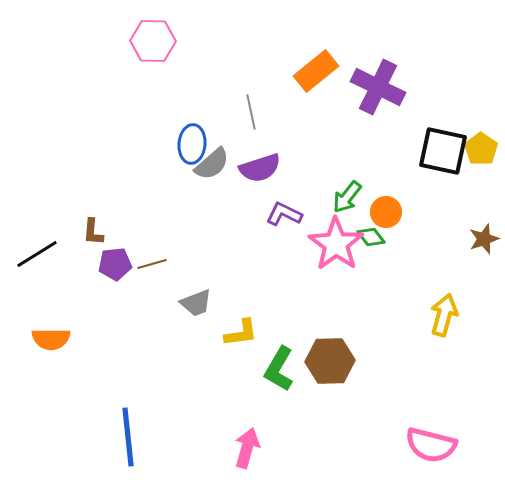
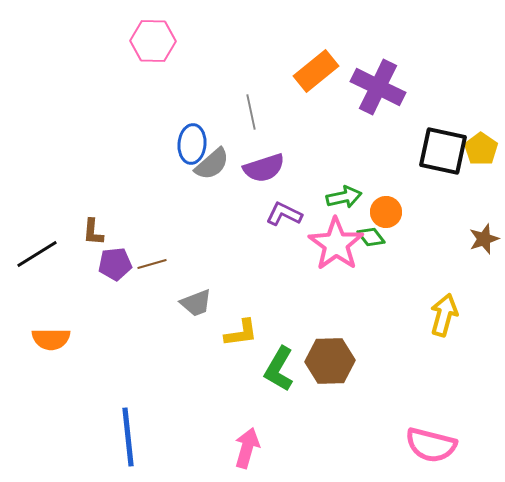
purple semicircle: moved 4 px right
green arrow: moved 3 px left; rotated 140 degrees counterclockwise
